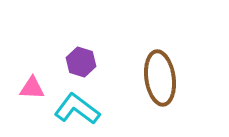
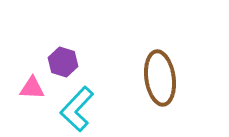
purple hexagon: moved 18 px left
cyan L-shape: rotated 84 degrees counterclockwise
